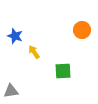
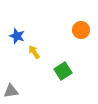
orange circle: moved 1 px left
blue star: moved 2 px right
green square: rotated 30 degrees counterclockwise
